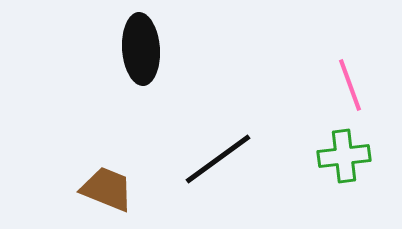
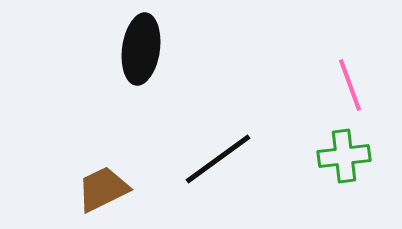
black ellipse: rotated 12 degrees clockwise
brown trapezoid: moved 4 px left; rotated 48 degrees counterclockwise
